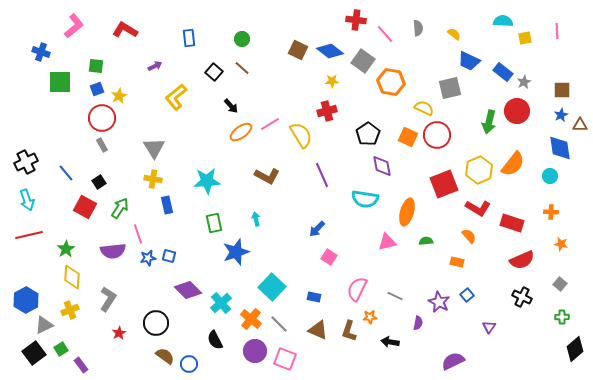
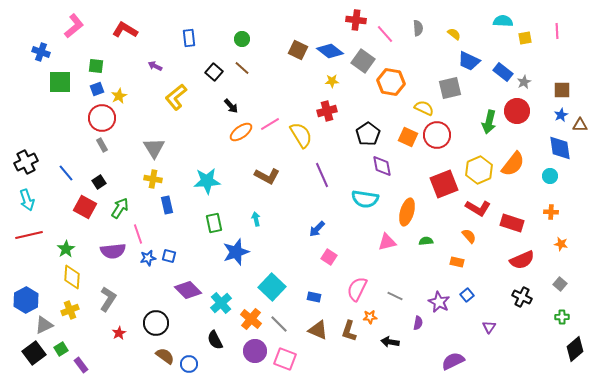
purple arrow at (155, 66): rotated 128 degrees counterclockwise
